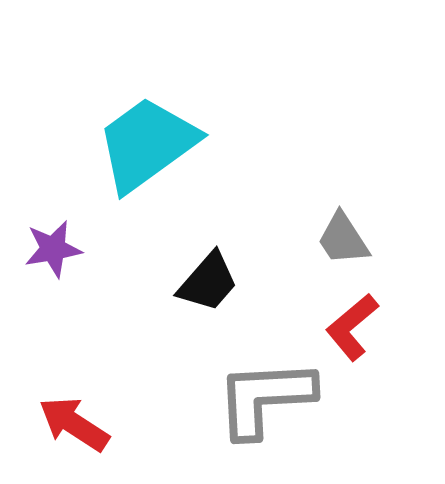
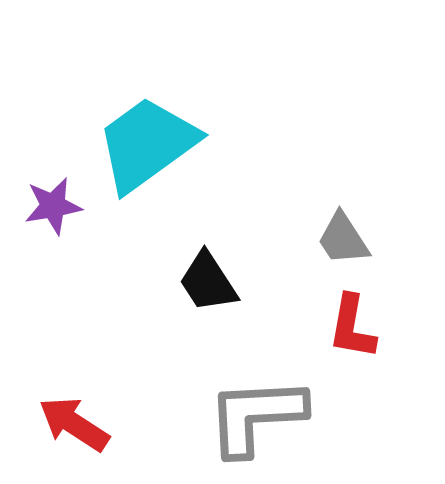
purple star: moved 43 px up
black trapezoid: rotated 106 degrees clockwise
red L-shape: rotated 40 degrees counterclockwise
gray L-shape: moved 9 px left, 18 px down
